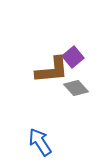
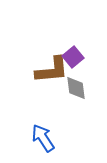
gray diamond: rotated 35 degrees clockwise
blue arrow: moved 3 px right, 4 px up
